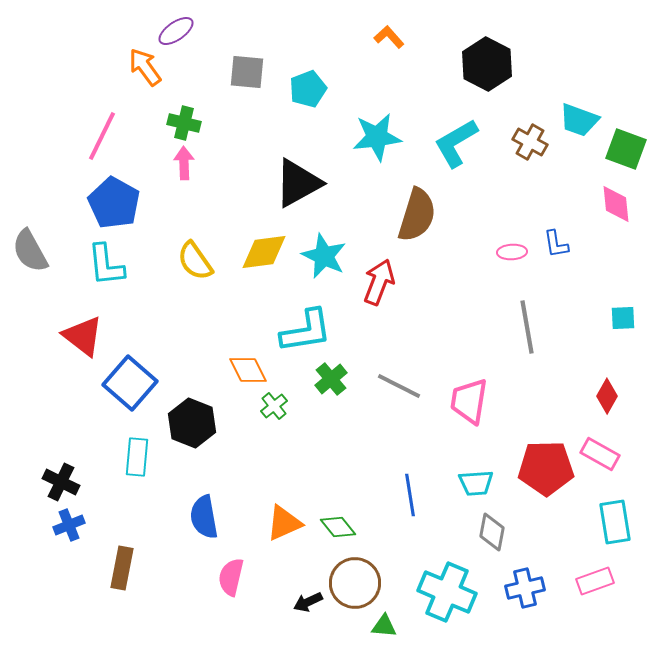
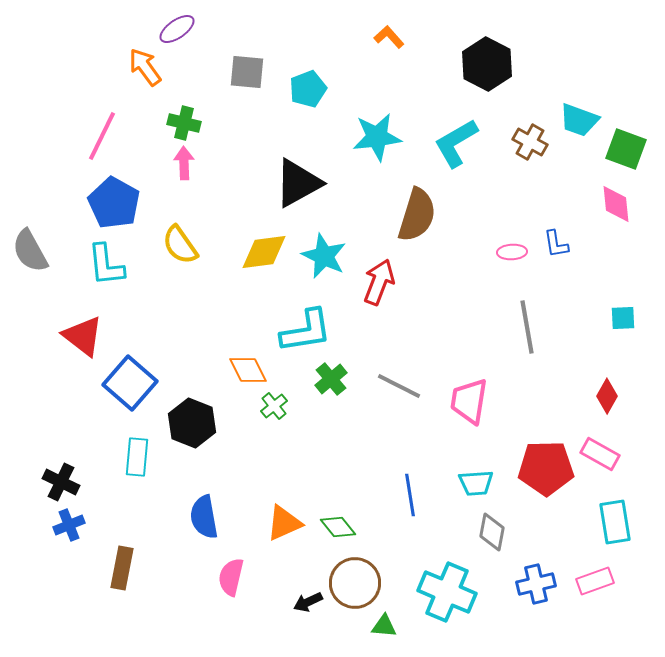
purple ellipse at (176, 31): moved 1 px right, 2 px up
yellow semicircle at (195, 261): moved 15 px left, 16 px up
blue cross at (525, 588): moved 11 px right, 4 px up
